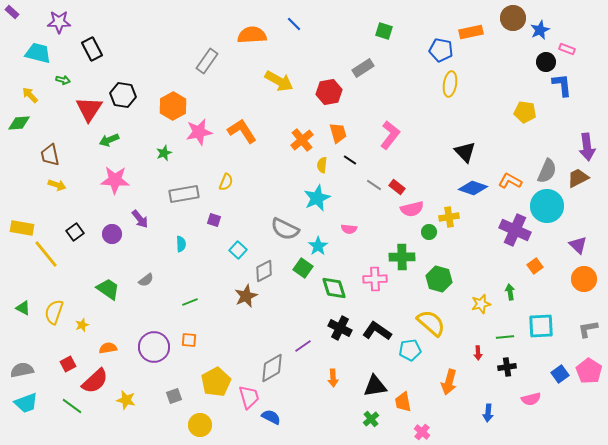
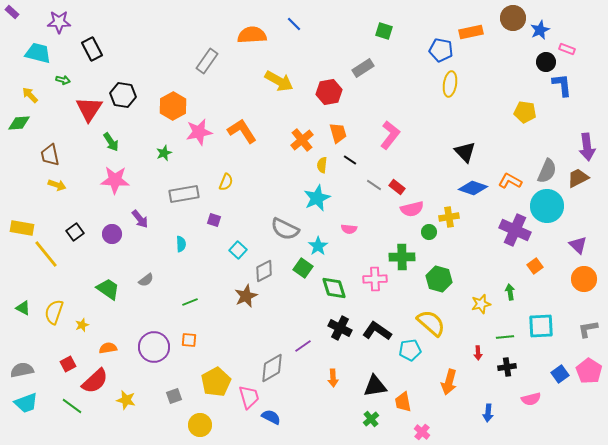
green arrow at (109, 140): moved 2 px right, 2 px down; rotated 102 degrees counterclockwise
